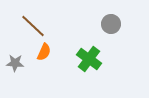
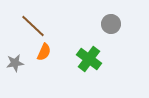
gray star: rotated 12 degrees counterclockwise
